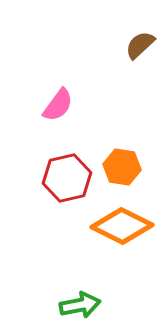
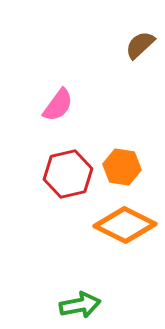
red hexagon: moved 1 px right, 4 px up
orange diamond: moved 3 px right, 1 px up
